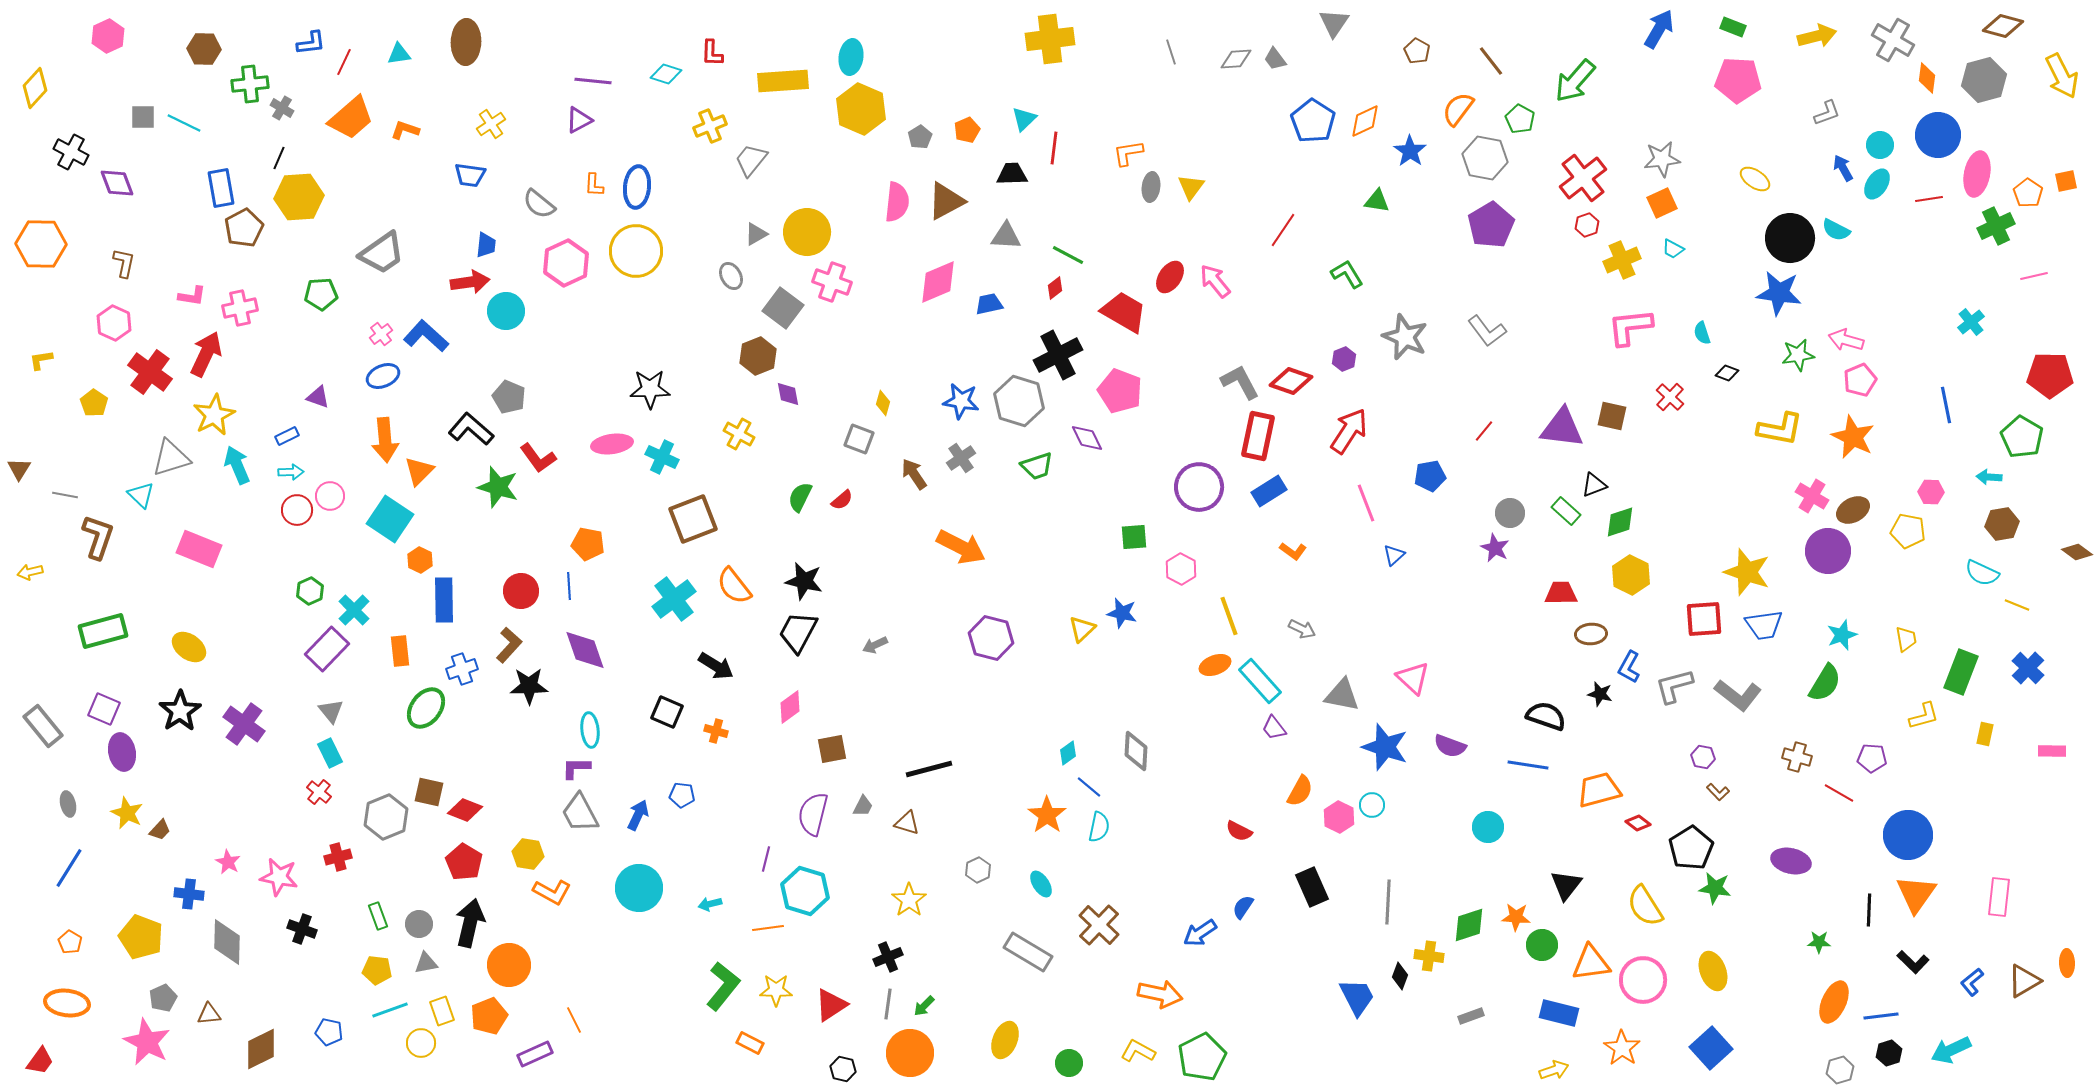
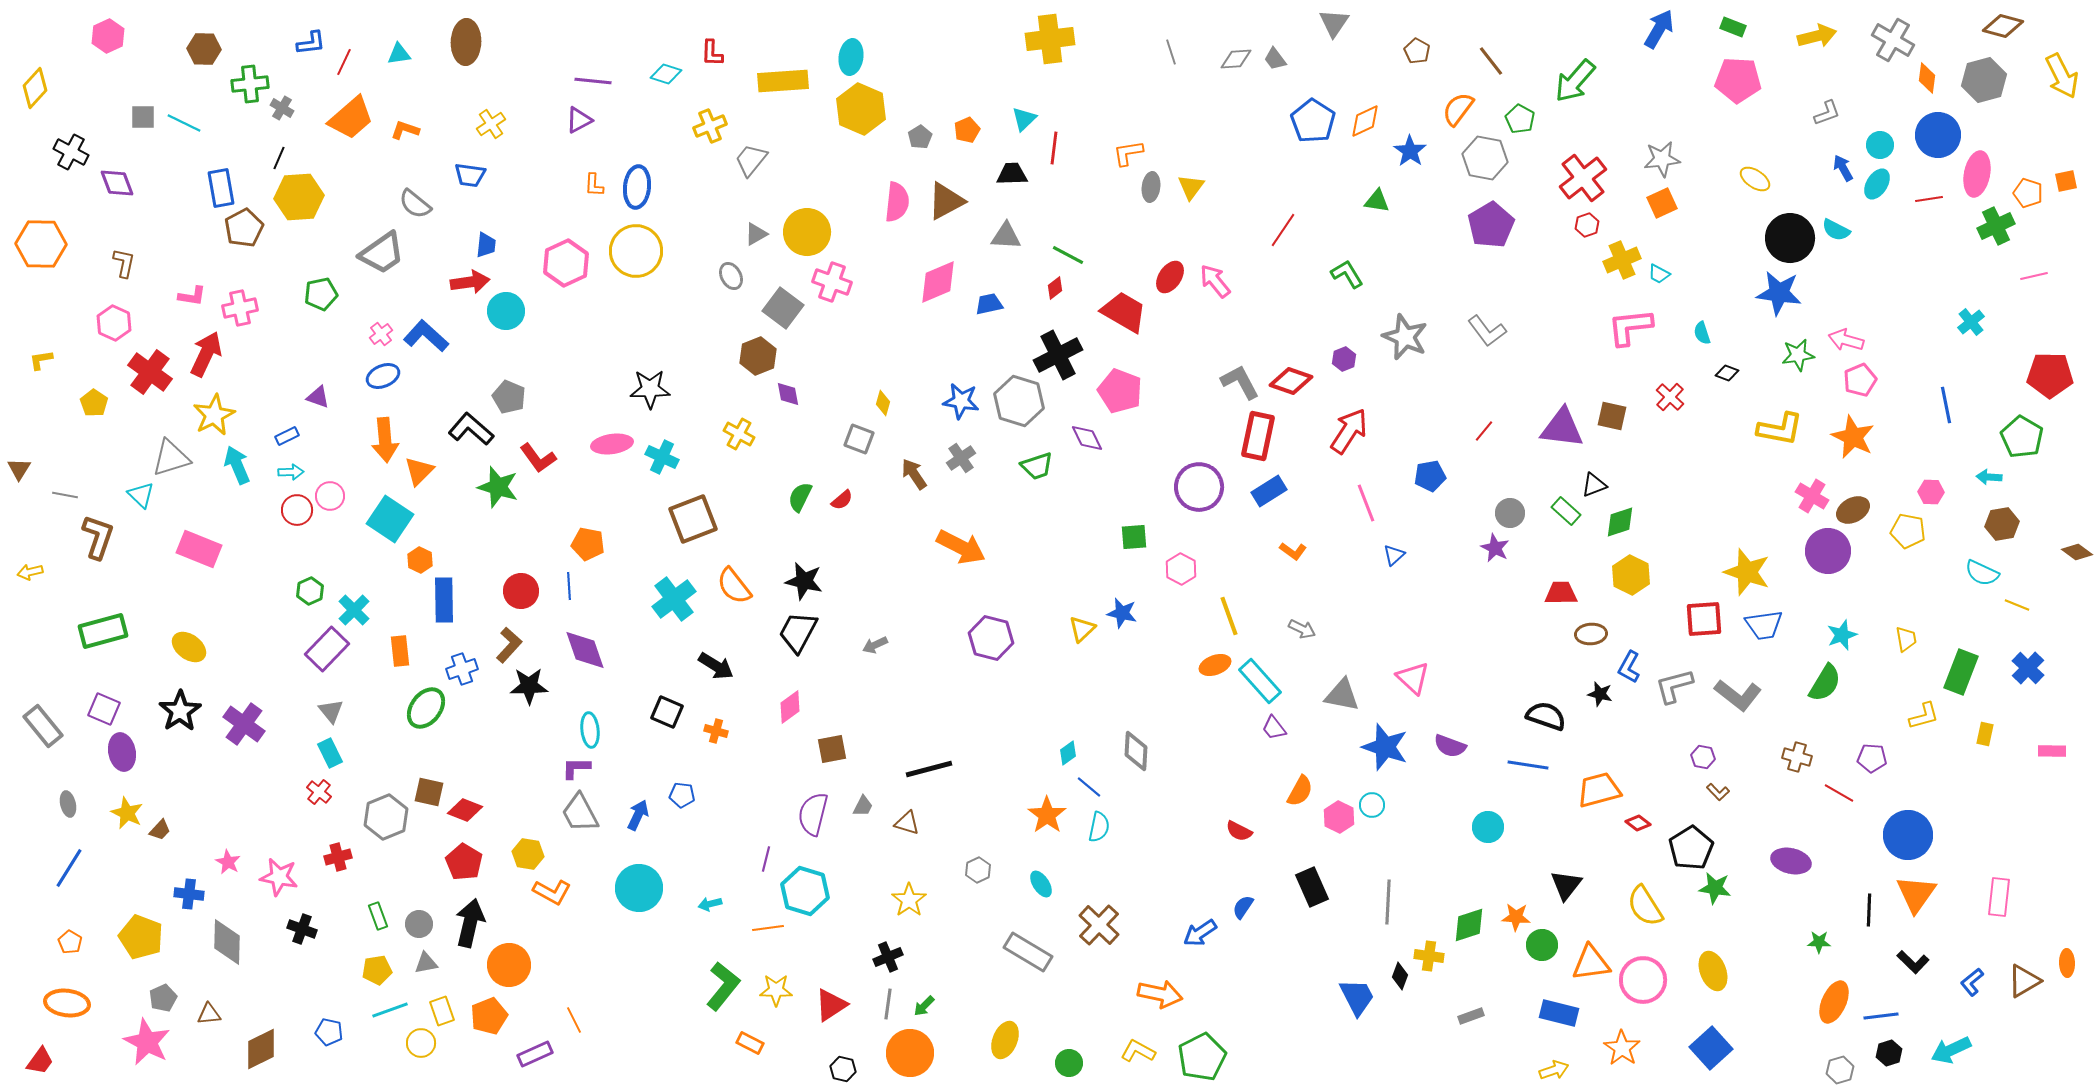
orange pentagon at (2028, 193): rotated 16 degrees counterclockwise
gray semicircle at (539, 204): moved 124 px left
cyan trapezoid at (1673, 249): moved 14 px left, 25 px down
green pentagon at (321, 294): rotated 8 degrees counterclockwise
yellow pentagon at (377, 970): rotated 16 degrees counterclockwise
